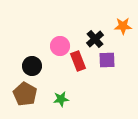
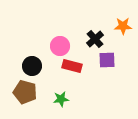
red rectangle: moved 6 px left, 5 px down; rotated 54 degrees counterclockwise
brown pentagon: moved 2 px up; rotated 15 degrees counterclockwise
